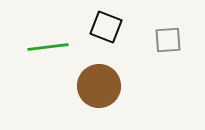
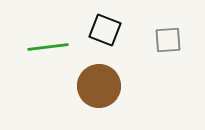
black square: moved 1 px left, 3 px down
